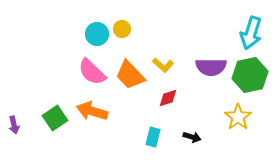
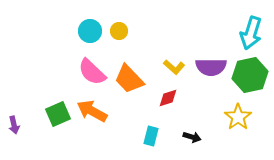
yellow circle: moved 3 px left, 2 px down
cyan circle: moved 7 px left, 3 px up
yellow L-shape: moved 11 px right, 2 px down
orange trapezoid: moved 1 px left, 4 px down
orange arrow: rotated 12 degrees clockwise
green square: moved 3 px right, 4 px up; rotated 10 degrees clockwise
cyan rectangle: moved 2 px left, 1 px up
